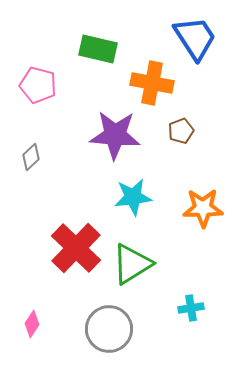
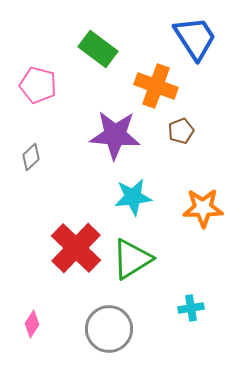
green rectangle: rotated 24 degrees clockwise
orange cross: moved 4 px right, 3 px down; rotated 9 degrees clockwise
green triangle: moved 5 px up
